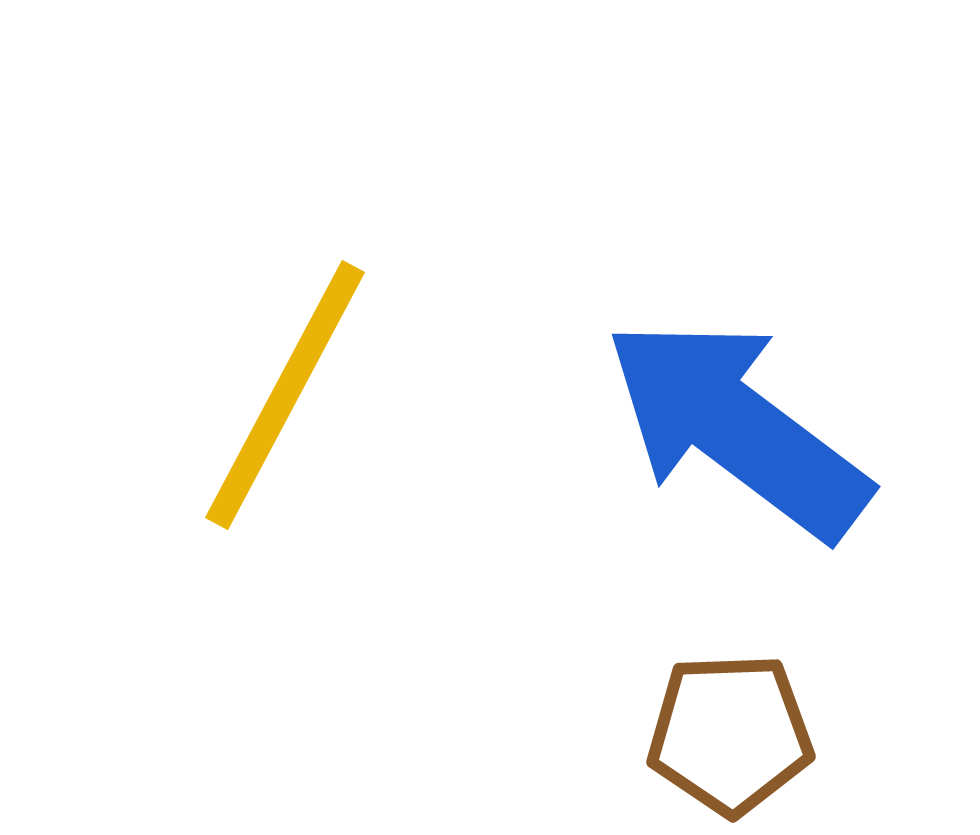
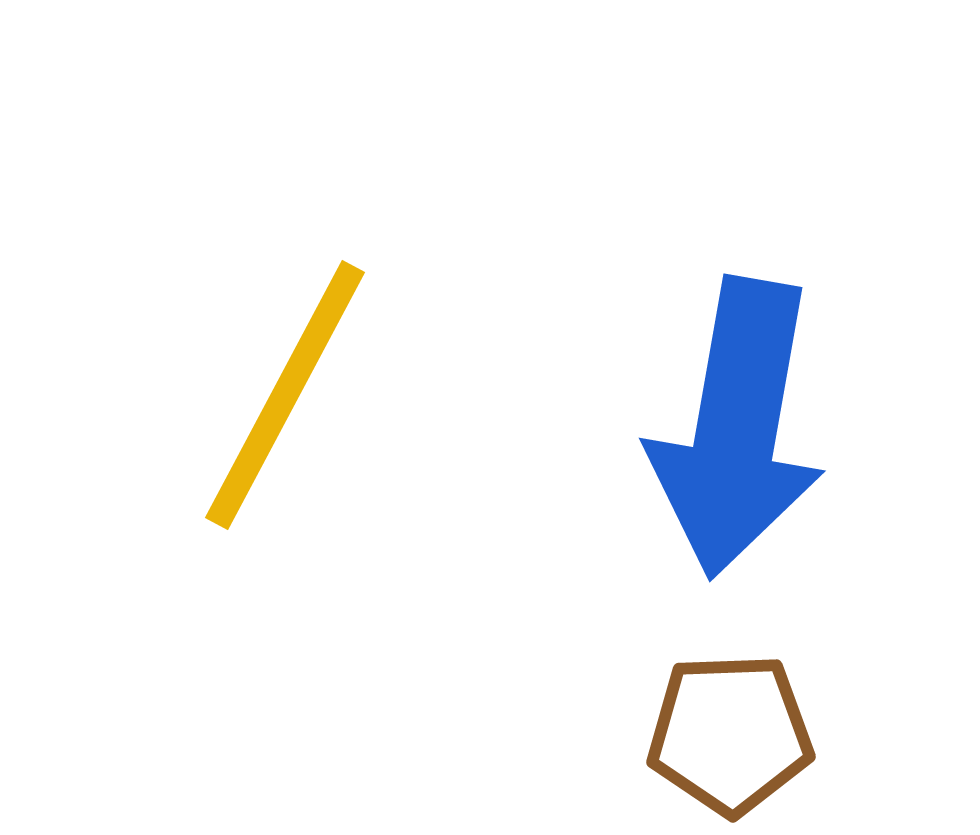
blue arrow: rotated 117 degrees counterclockwise
